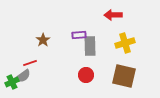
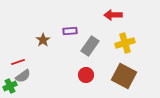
purple rectangle: moved 9 px left, 4 px up
gray rectangle: rotated 36 degrees clockwise
red line: moved 12 px left, 1 px up
brown square: rotated 15 degrees clockwise
green cross: moved 2 px left, 4 px down
